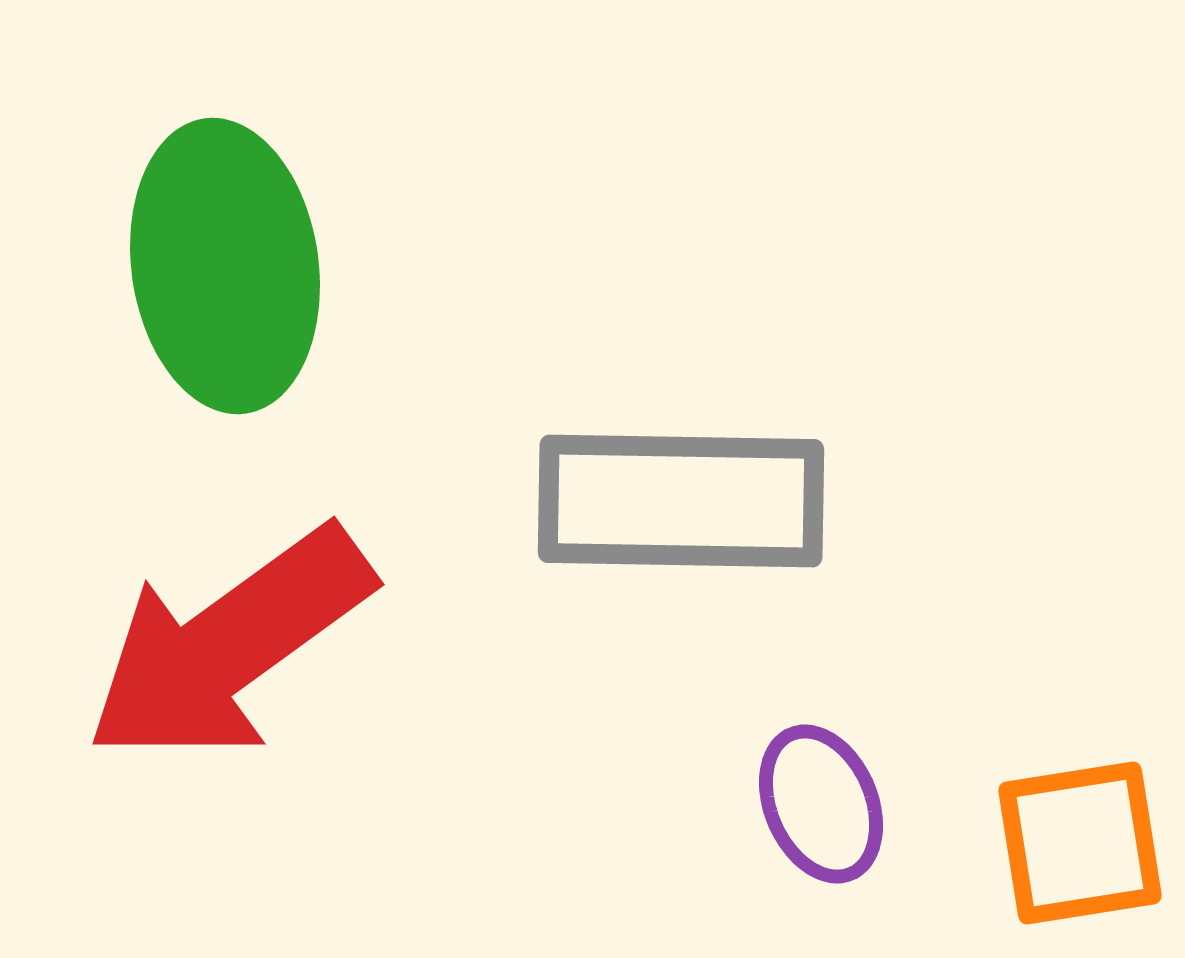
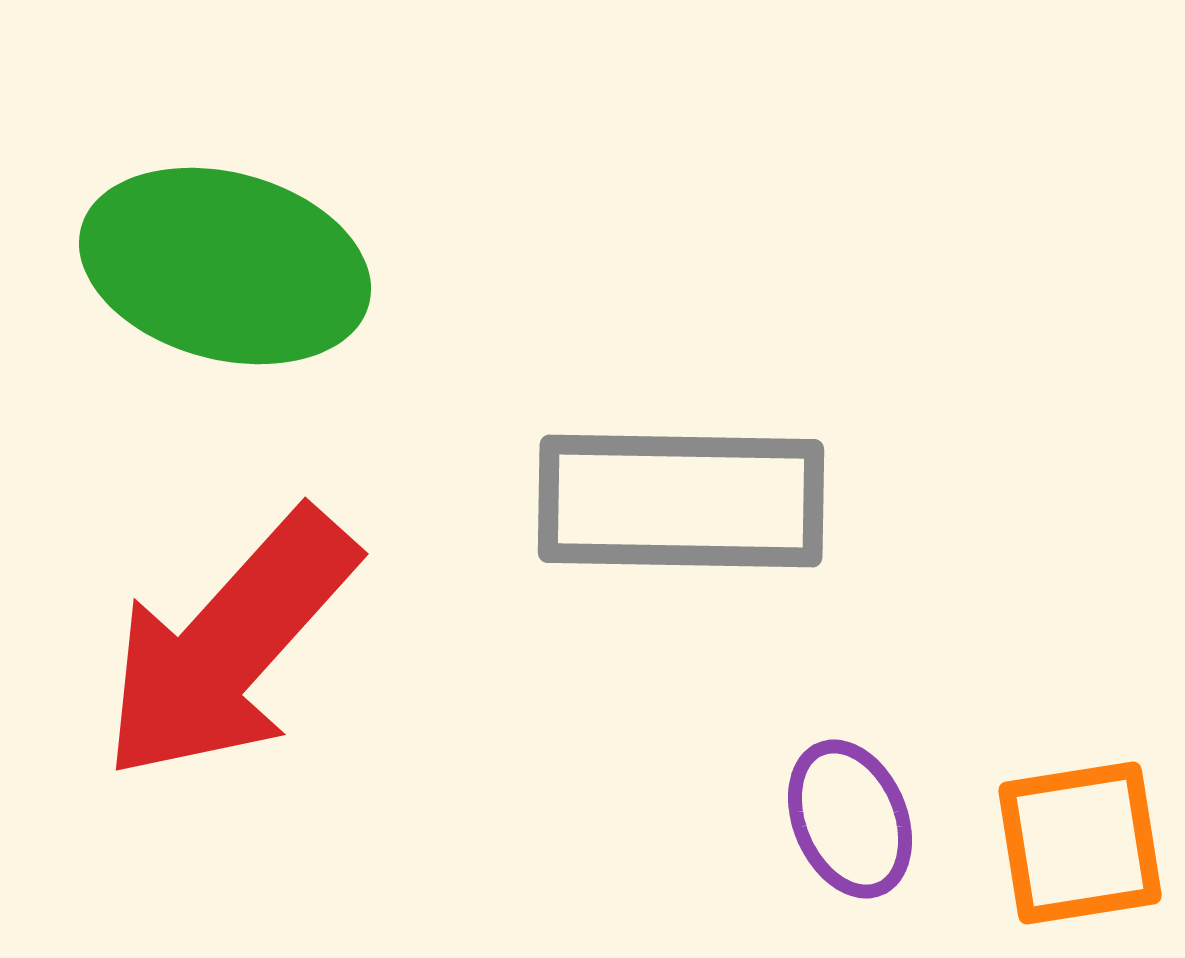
green ellipse: rotated 67 degrees counterclockwise
red arrow: rotated 12 degrees counterclockwise
purple ellipse: moved 29 px right, 15 px down
